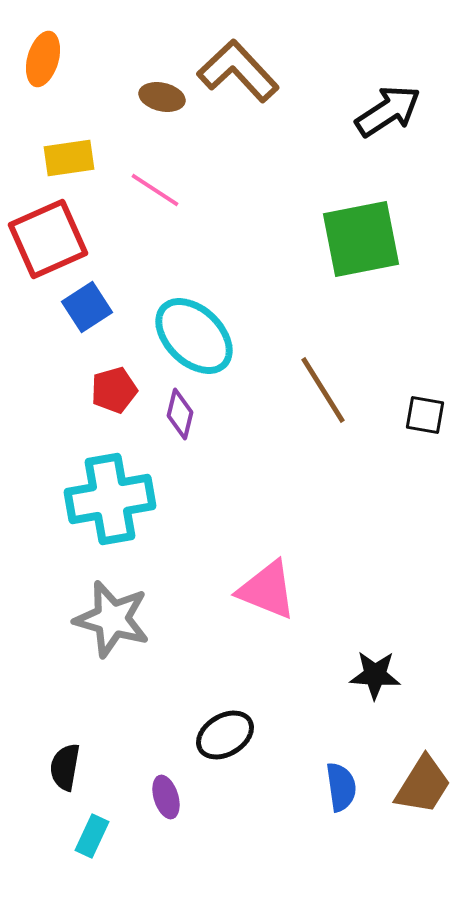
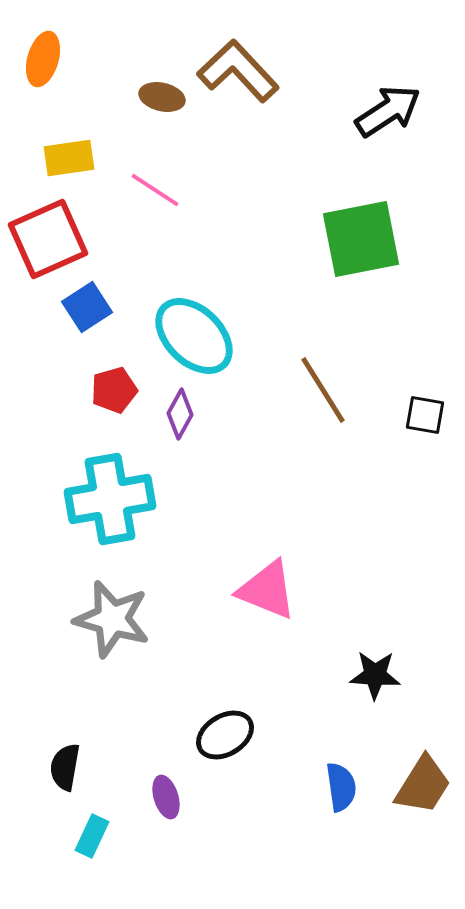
purple diamond: rotated 15 degrees clockwise
